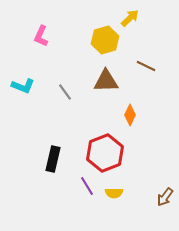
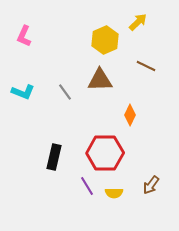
yellow arrow: moved 8 px right, 4 px down
pink L-shape: moved 17 px left
yellow hexagon: rotated 8 degrees counterclockwise
brown triangle: moved 6 px left, 1 px up
cyan L-shape: moved 6 px down
red hexagon: rotated 21 degrees clockwise
black rectangle: moved 1 px right, 2 px up
brown arrow: moved 14 px left, 12 px up
